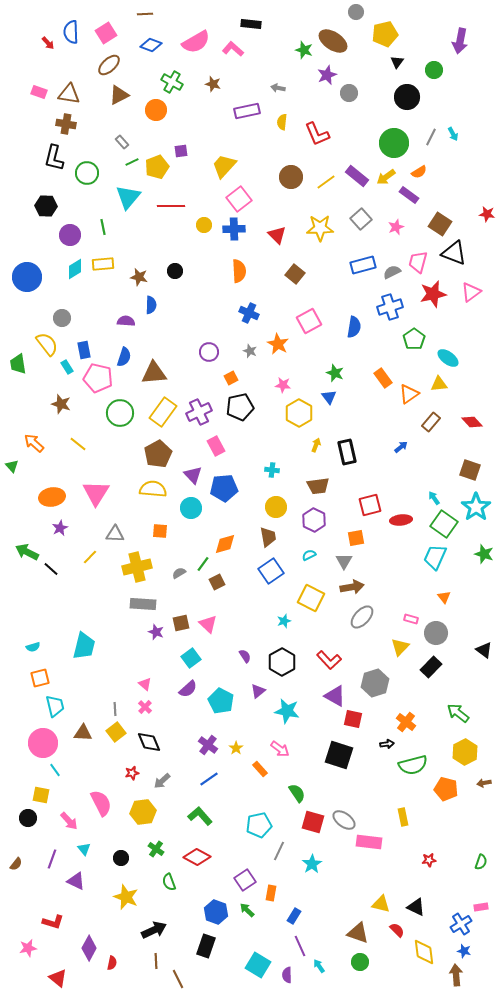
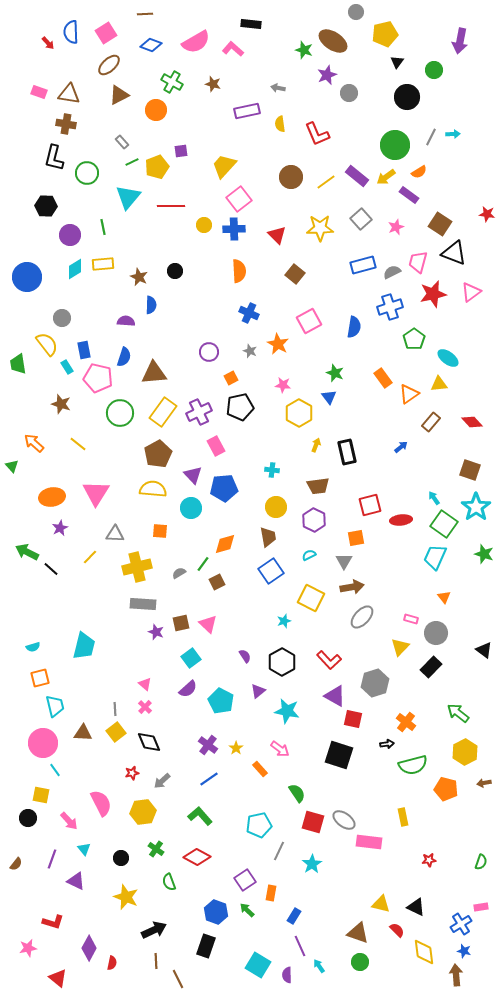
yellow semicircle at (282, 122): moved 2 px left, 2 px down; rotated 14 degrees counterclockwise
cyan arrow at (453, 134): rotated 64 degrees counterclockwise
green circle at (394, 143): moved 1 px right, 2 px down
brown star at (139, 277): rotated 12 degrees clockwise
